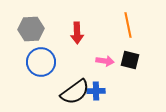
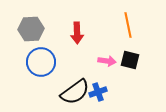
pink arrow: moved 2 px right
blue cross: moved 2 px right, 1 px down; rotated 18 degrees counterclockwise
